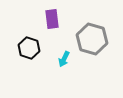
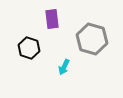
cyan arrow: moved 8 px down
